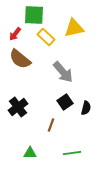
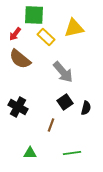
black cross: rotated 24 degrees counterclockwise
